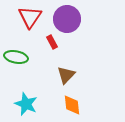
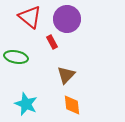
red triangle: rotated 25 degrees counterclockwise
